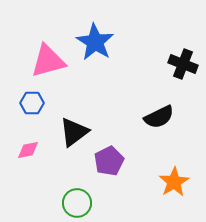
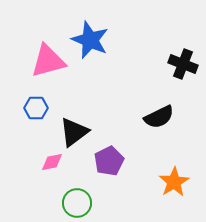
blue star: moved 5 px left, 2 px up; rotated 9 degrees counterclockwise
blue hexagon: moved 4 px right, 5 px down
pink diamond: moved 24 px right, 12 px down
